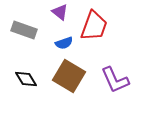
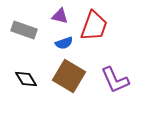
purple triangle: moved 4 px down; rotated 24 degrees counterclockwise
